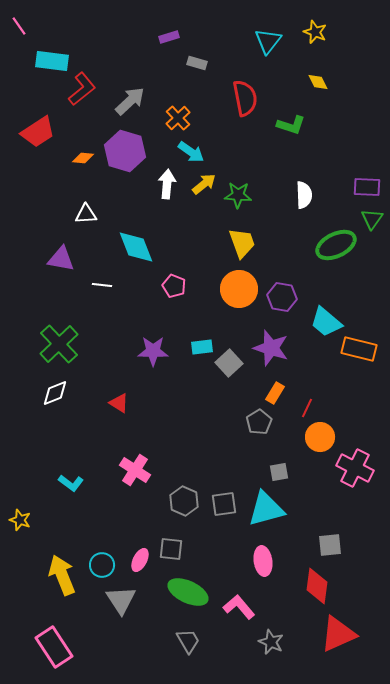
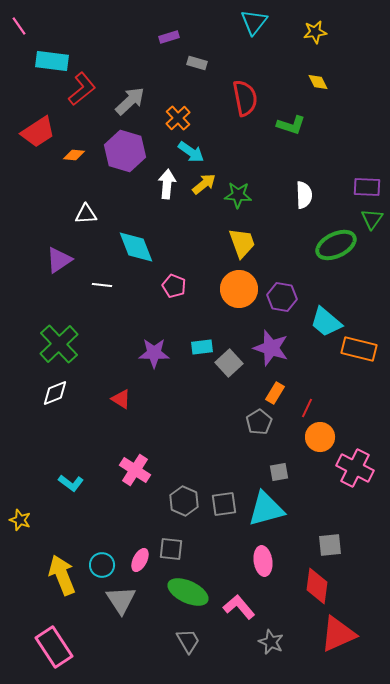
yellow star at (315, 32): rotated 30 degrees counterclockwise
cyan triangle at (268, 41): moved 14 px left, 19 px up
orange diamond at (83, 158): moved 9 px left, 3 px up
purple triangle at (61, 259): moved 2 px left, 1 px down; rotated 44 degrees counterclockwise
purple star at (153, 351): moved 1 px right, 2 px down
red triangle at (119, 403): moved 2 px right, 4 px up
